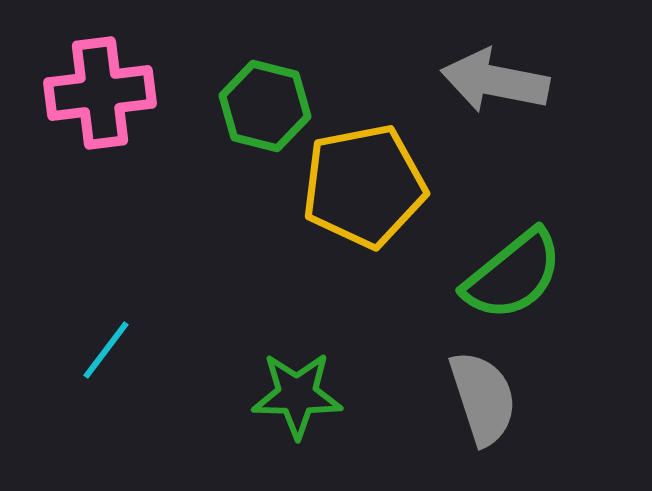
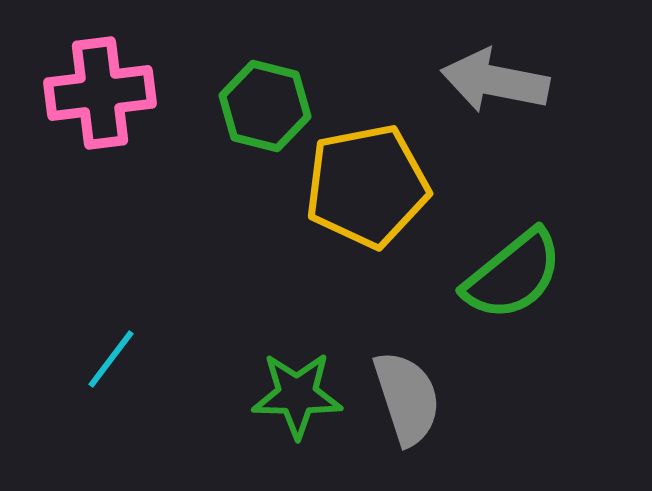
yellow pentagon: moved 3 px right
cyan line: moved 5 px right, 9 px down
gray semicircle: moved 76 px left
